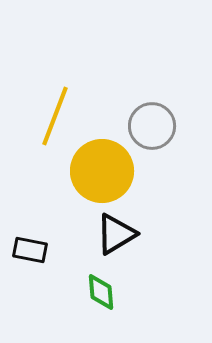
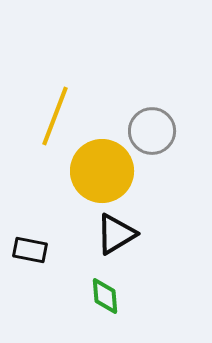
gray circle: moved 5 px down
green diamond: moved 4 px right, 4 px down
